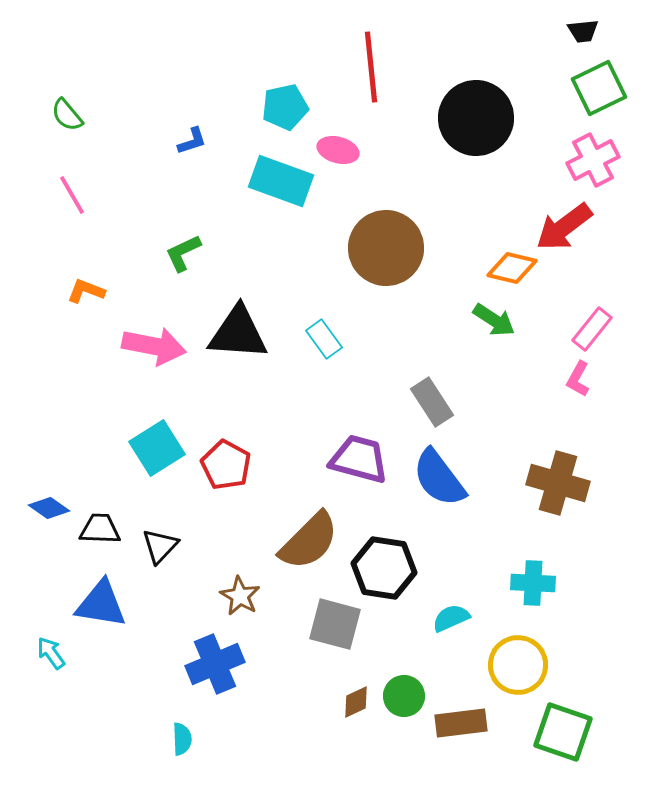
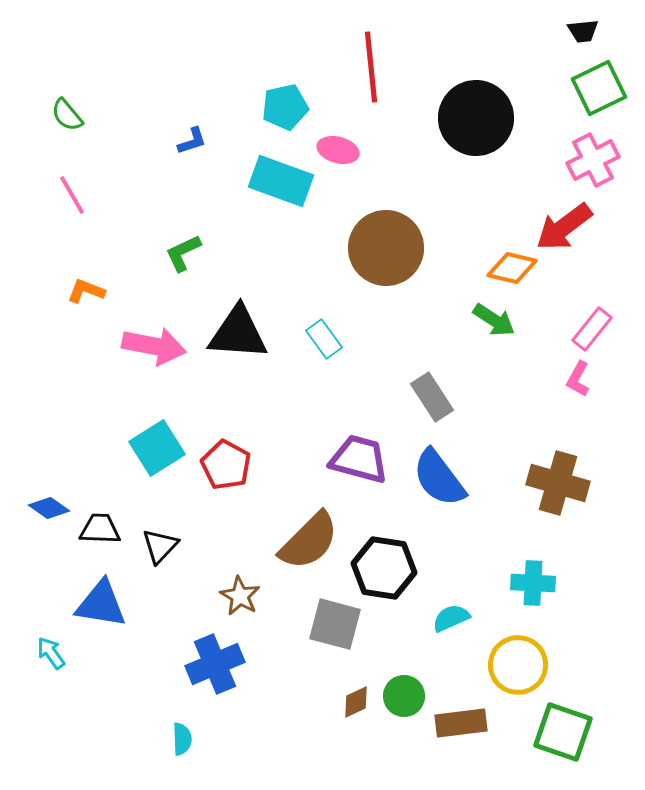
gray rectangle at (432, 402): moved 5 px up
